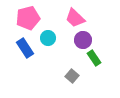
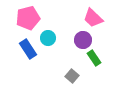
pink trapezoid: moved 18 px right
blue rectangle: moved 3 px right, 1 px down
